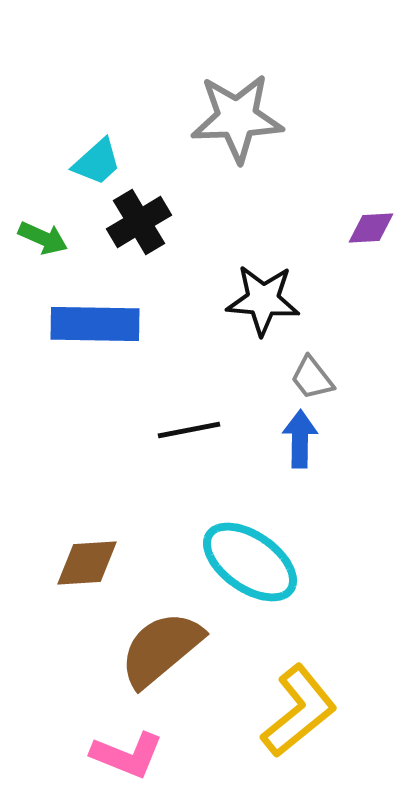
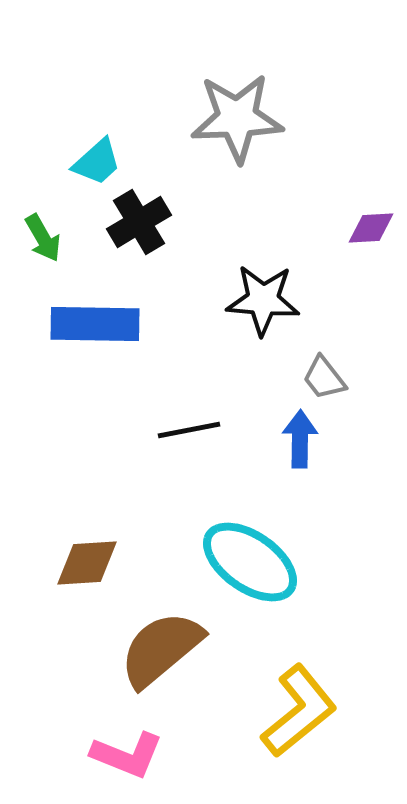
green arrow: rotated 36 degrees clockwise
gray trapezoid: moved 12 px right
